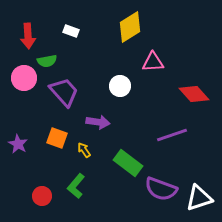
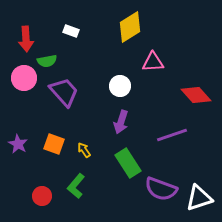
red arrow: moved 2 px left, 3 px down
red diamond: moved 2 px right, 1 px down
purple arrow: moved 23 px right; rotated 100 degrees clockwise
orange square: moved 3 px left, 6 px down
green rectangle: rotated 20 degrees clockwise
